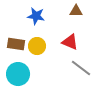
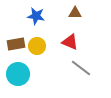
brown triangle: moved 1 px left, 2 px down
brown rectangle: rotated 18 degrees counterclockwise
